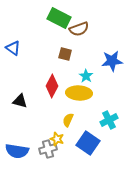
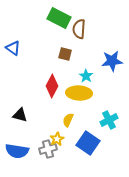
brown semicircle: rotated 114 degrees clockwise
black triangle: moved 14 px down
yellow star: rotated 24 degrees clockwise
